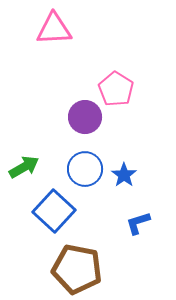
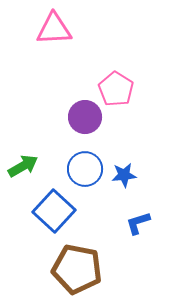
green arrow: moved 1 px left, 1 px up
blue star: rotated 30 degrees clockwise
